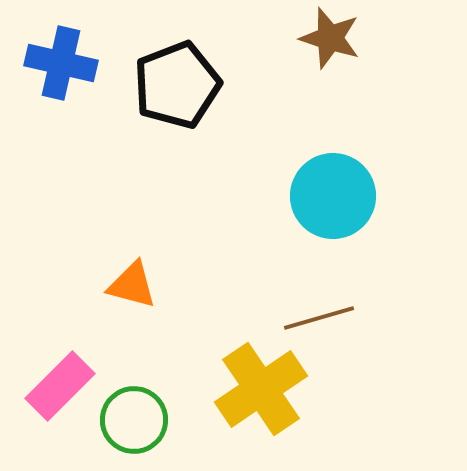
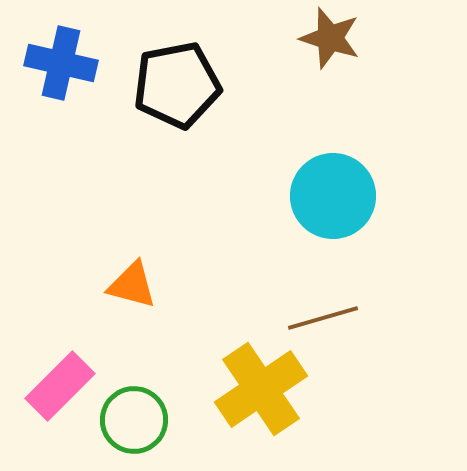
black pentagon: rotated 10 degrees clockwise
brown line: moved 4 px right
